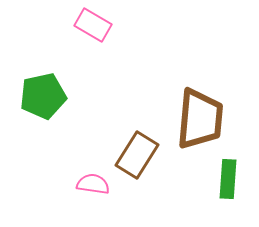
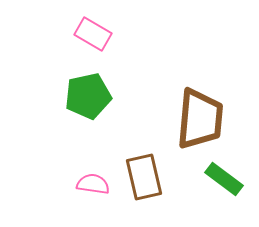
pink rectangle: moved 9 px down
green pentagon: moved 45 px right
brown rectangle: moved 7 px right, 22 px down; rotated 45 degrees counterclockwise
green rectangle: moved 4 px left; rotated 57 degrees counterclockwise
